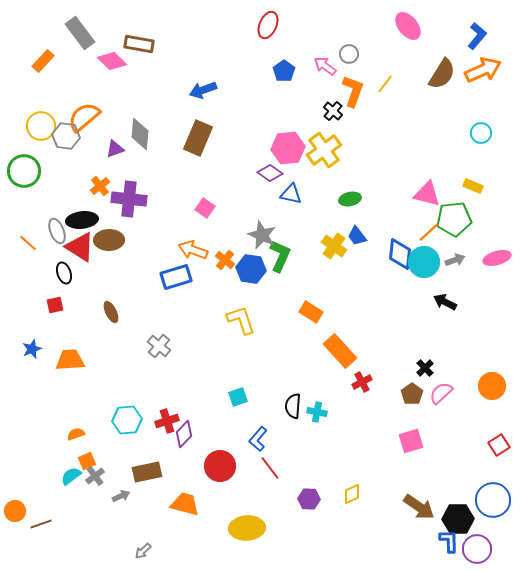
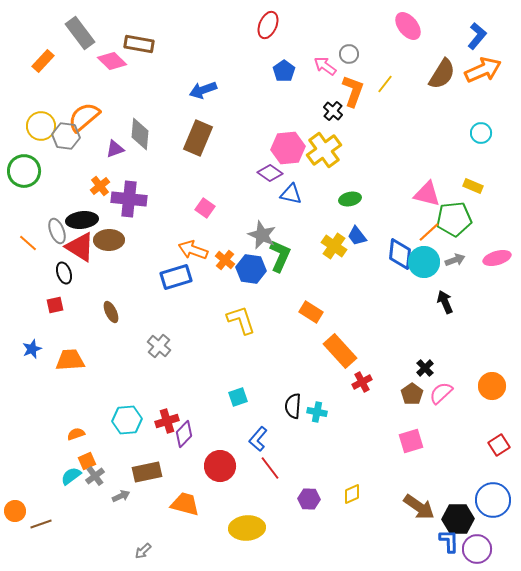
black arrow at (445, 302): rotated 40 degrees clockwise
